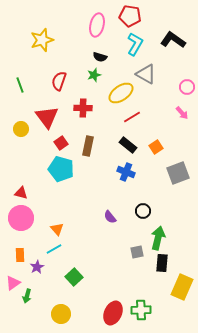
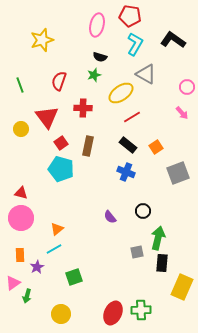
orange triangle at (57, 229): rotated 32 degrees clockwise
green square at (74, 277): rotated 24 degrees clockwise
